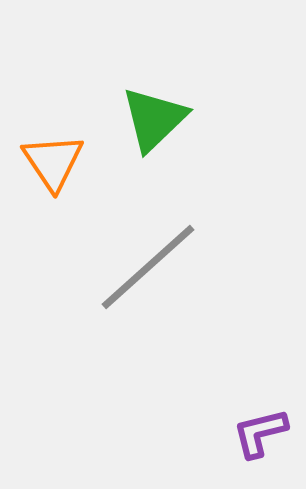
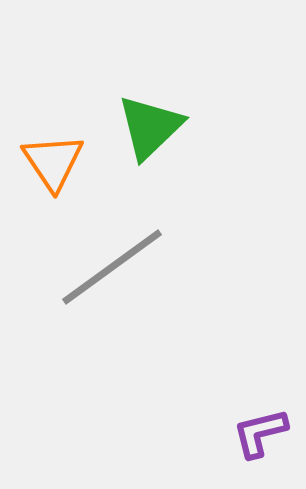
green triangle: moved 4 px left, 8 px down
gray line: moved 36 px left; rotated 6 degrees clockwise
